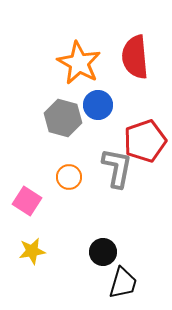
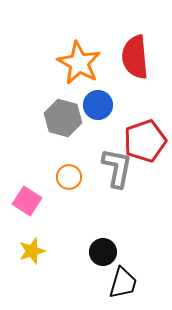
yellow star: rotated 8 degrees counterclockwise
